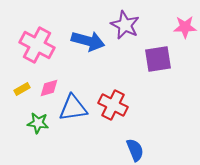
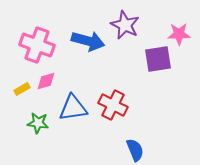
pink star: moved 6 px left, 7 px down
pink cross: rotated 8 degrees counterclockwise
pink diamond: moved 3 px left, 7 px up
